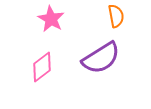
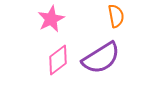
pink star: rotated 16 degrees clockwise
pink diamond: moved 16 px right, 7 px up
